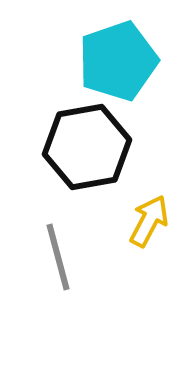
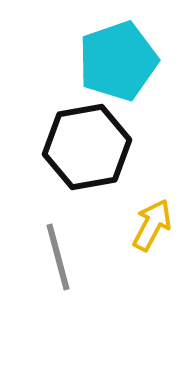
yellow arrow: moved 3 px right, 4 px down
